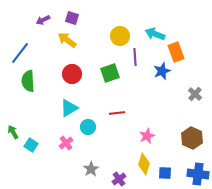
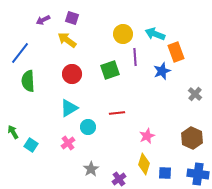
yellow circle: moved 3 px right, 2 px up
green square: moved 3 px up
pink cross: moved 2 px right
